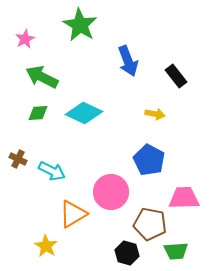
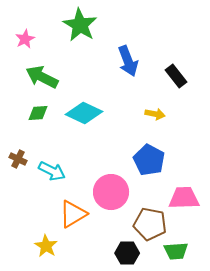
black hexagon: rotated 15 degrees counterclockwise
